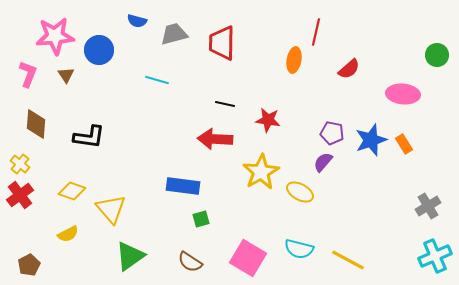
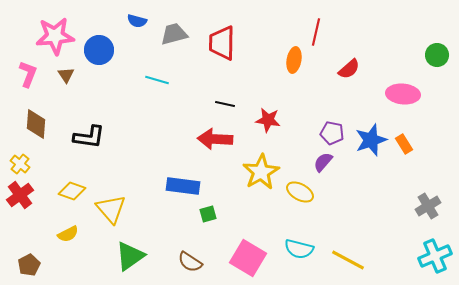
green square: moved 7 px right, 5 px up
